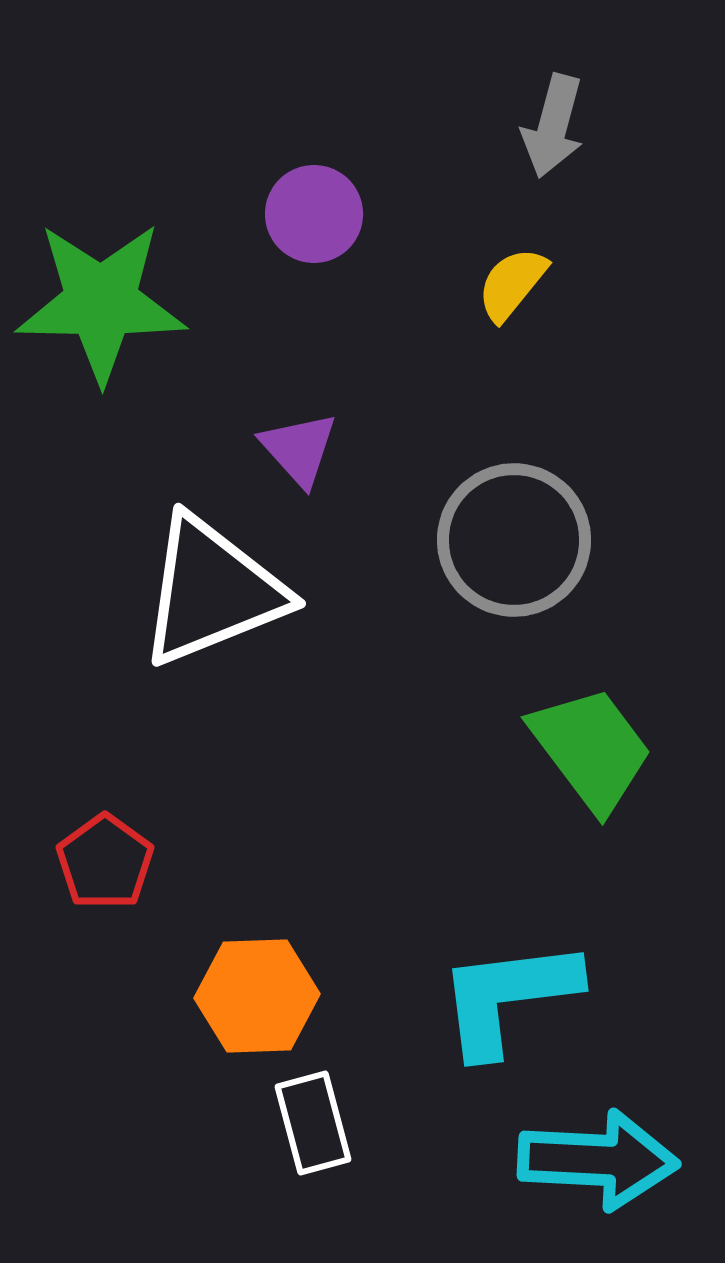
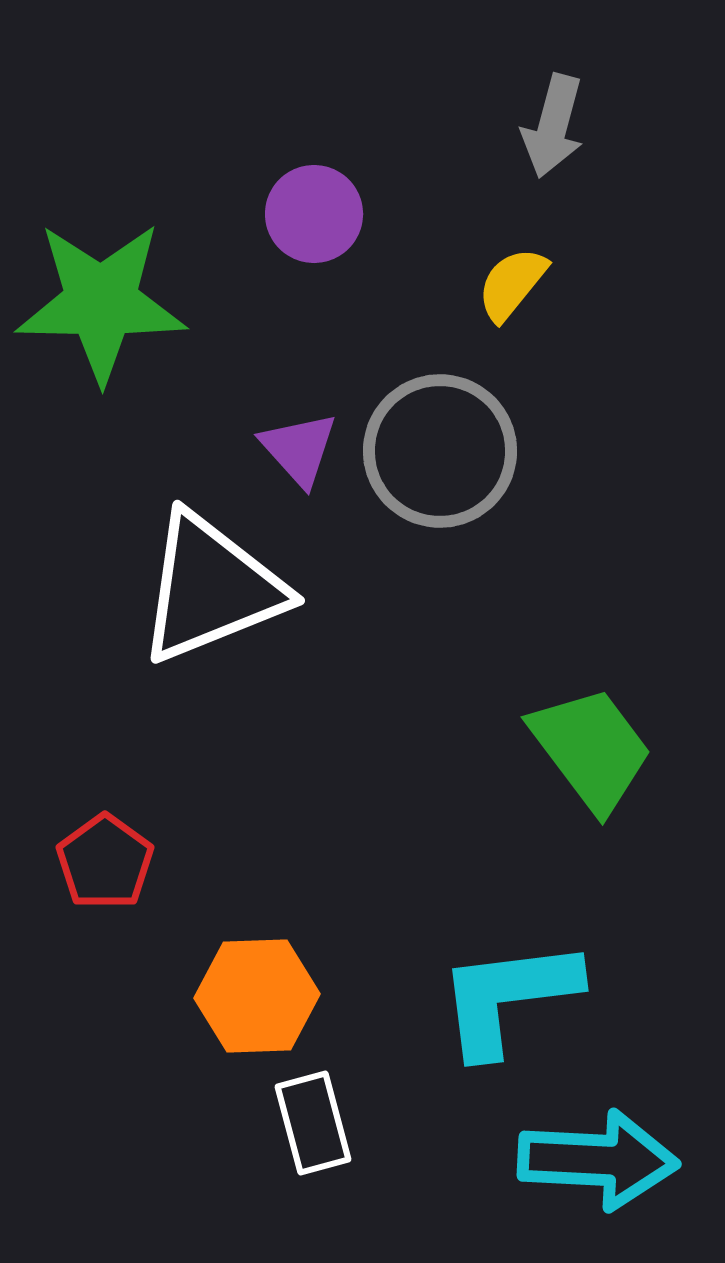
gray circle: moved 74 px left, 89 px up
white triangle: moved 1 px left, 3 px up
